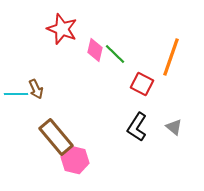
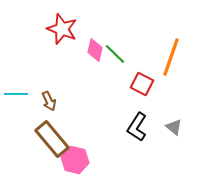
brown arrow: moved 13 px right, 12 px down
brown rectangle: moved 4 px left, 2 px down
